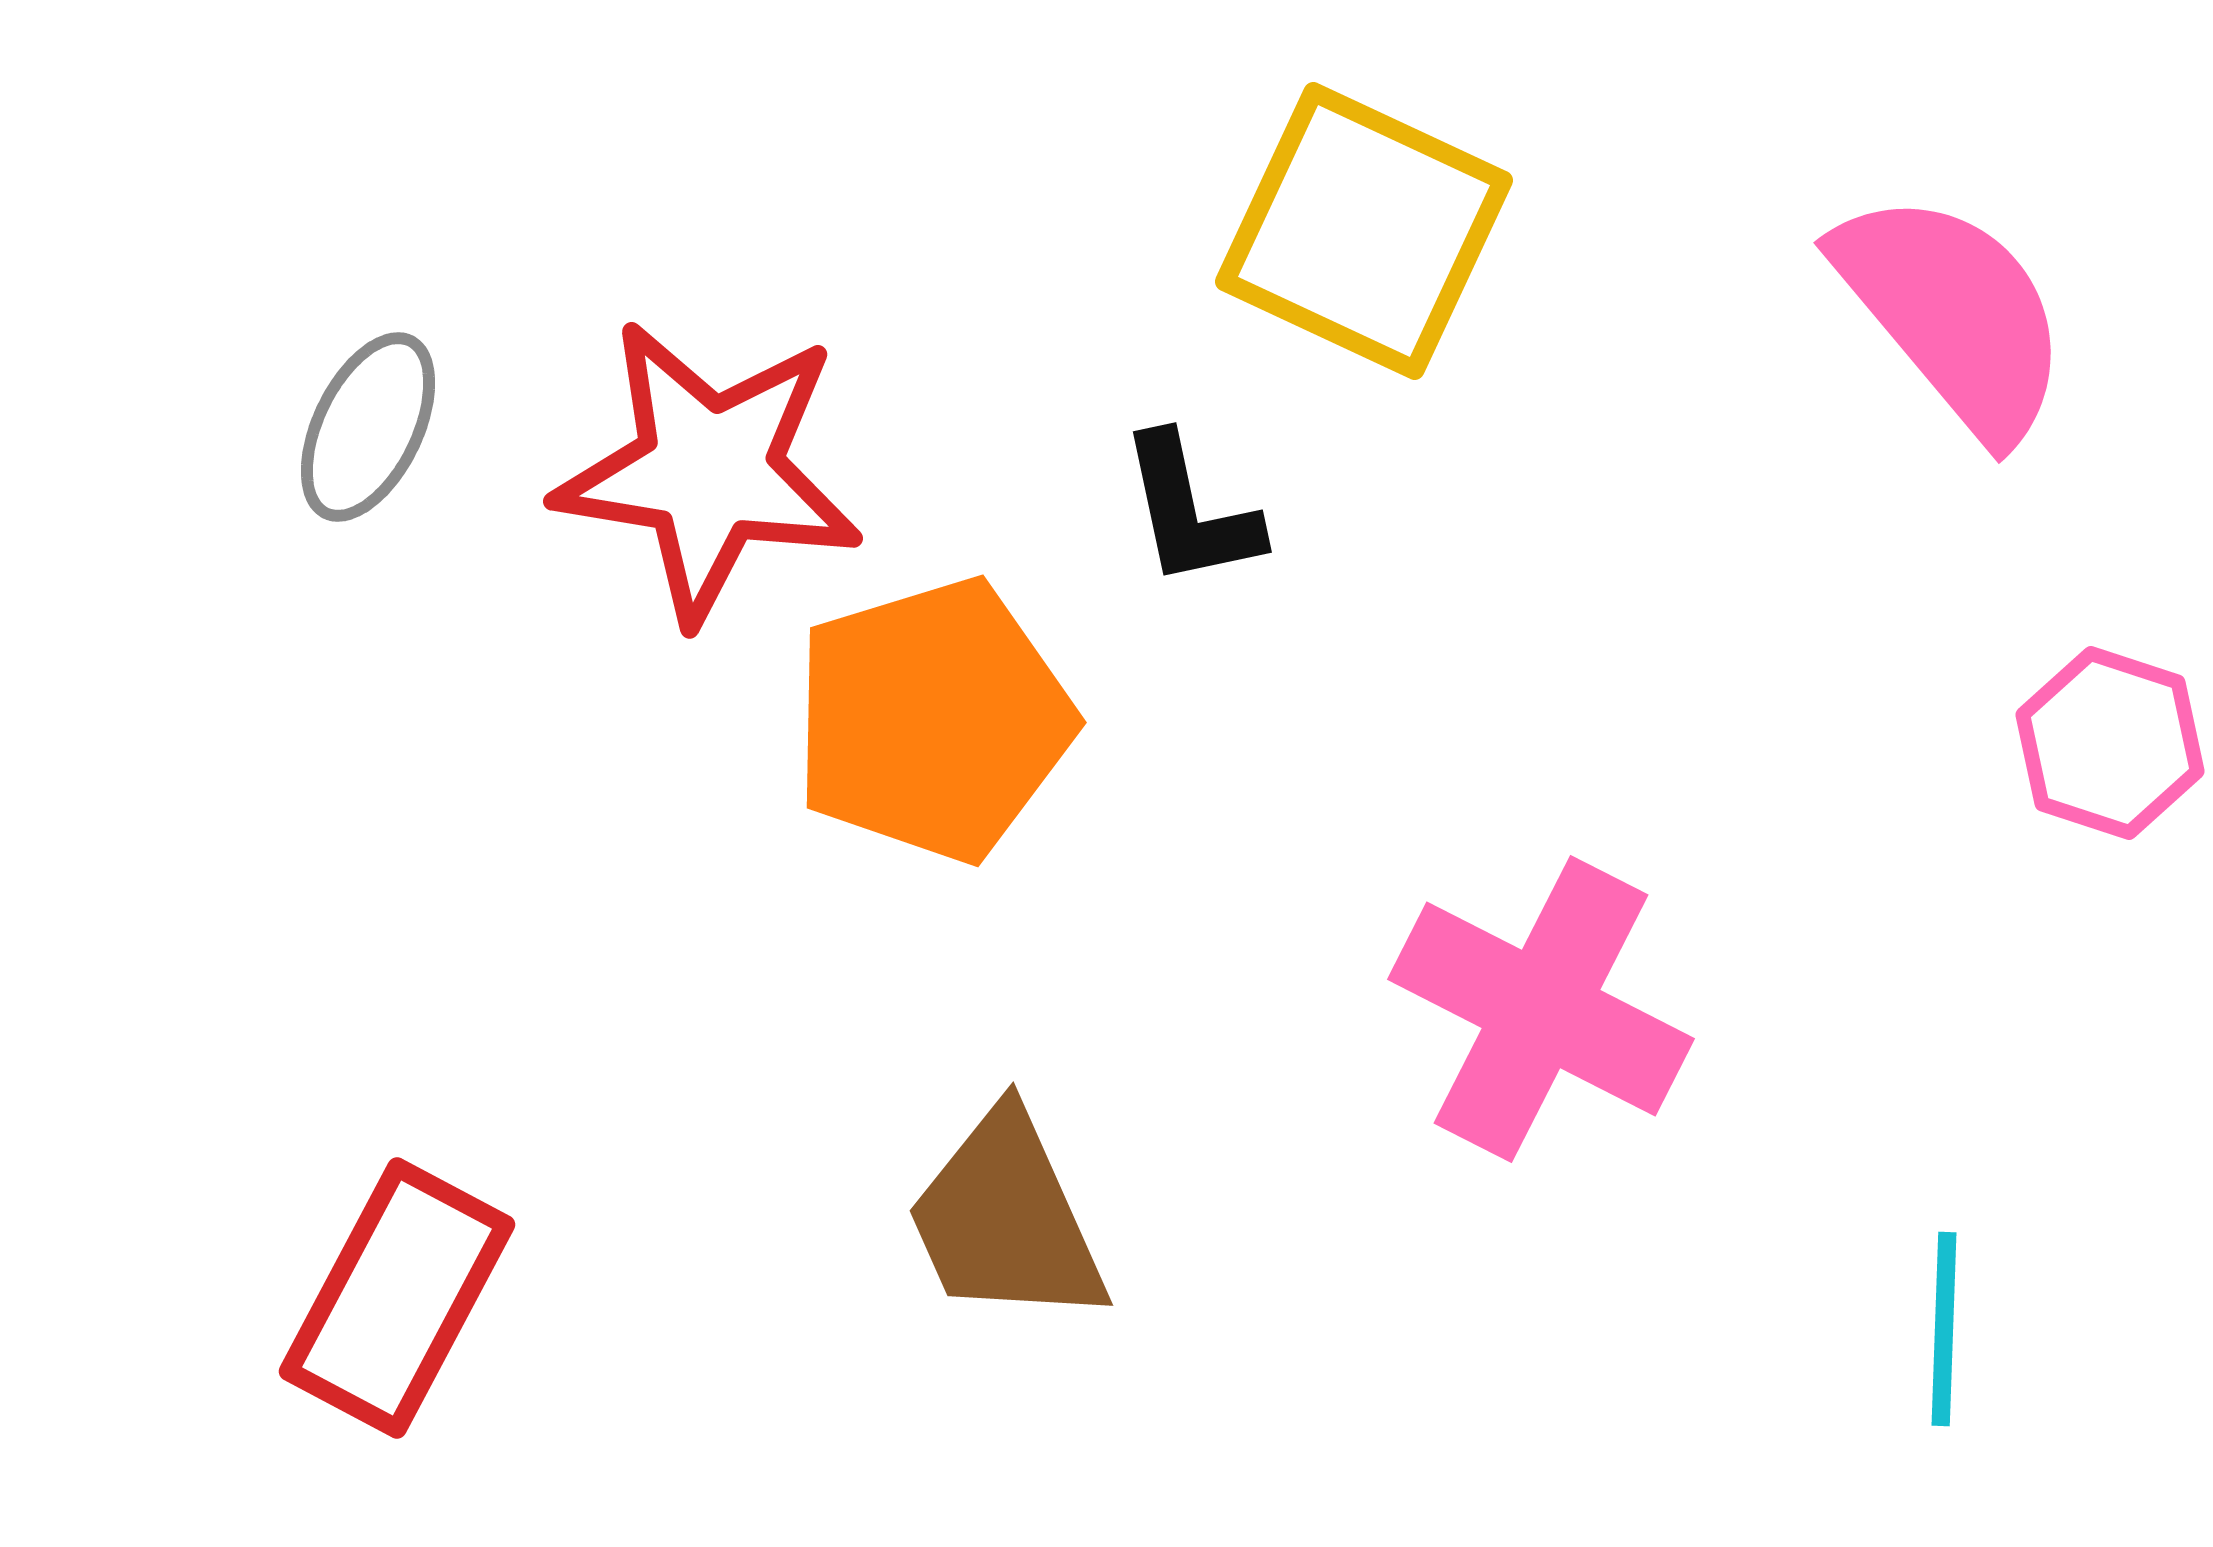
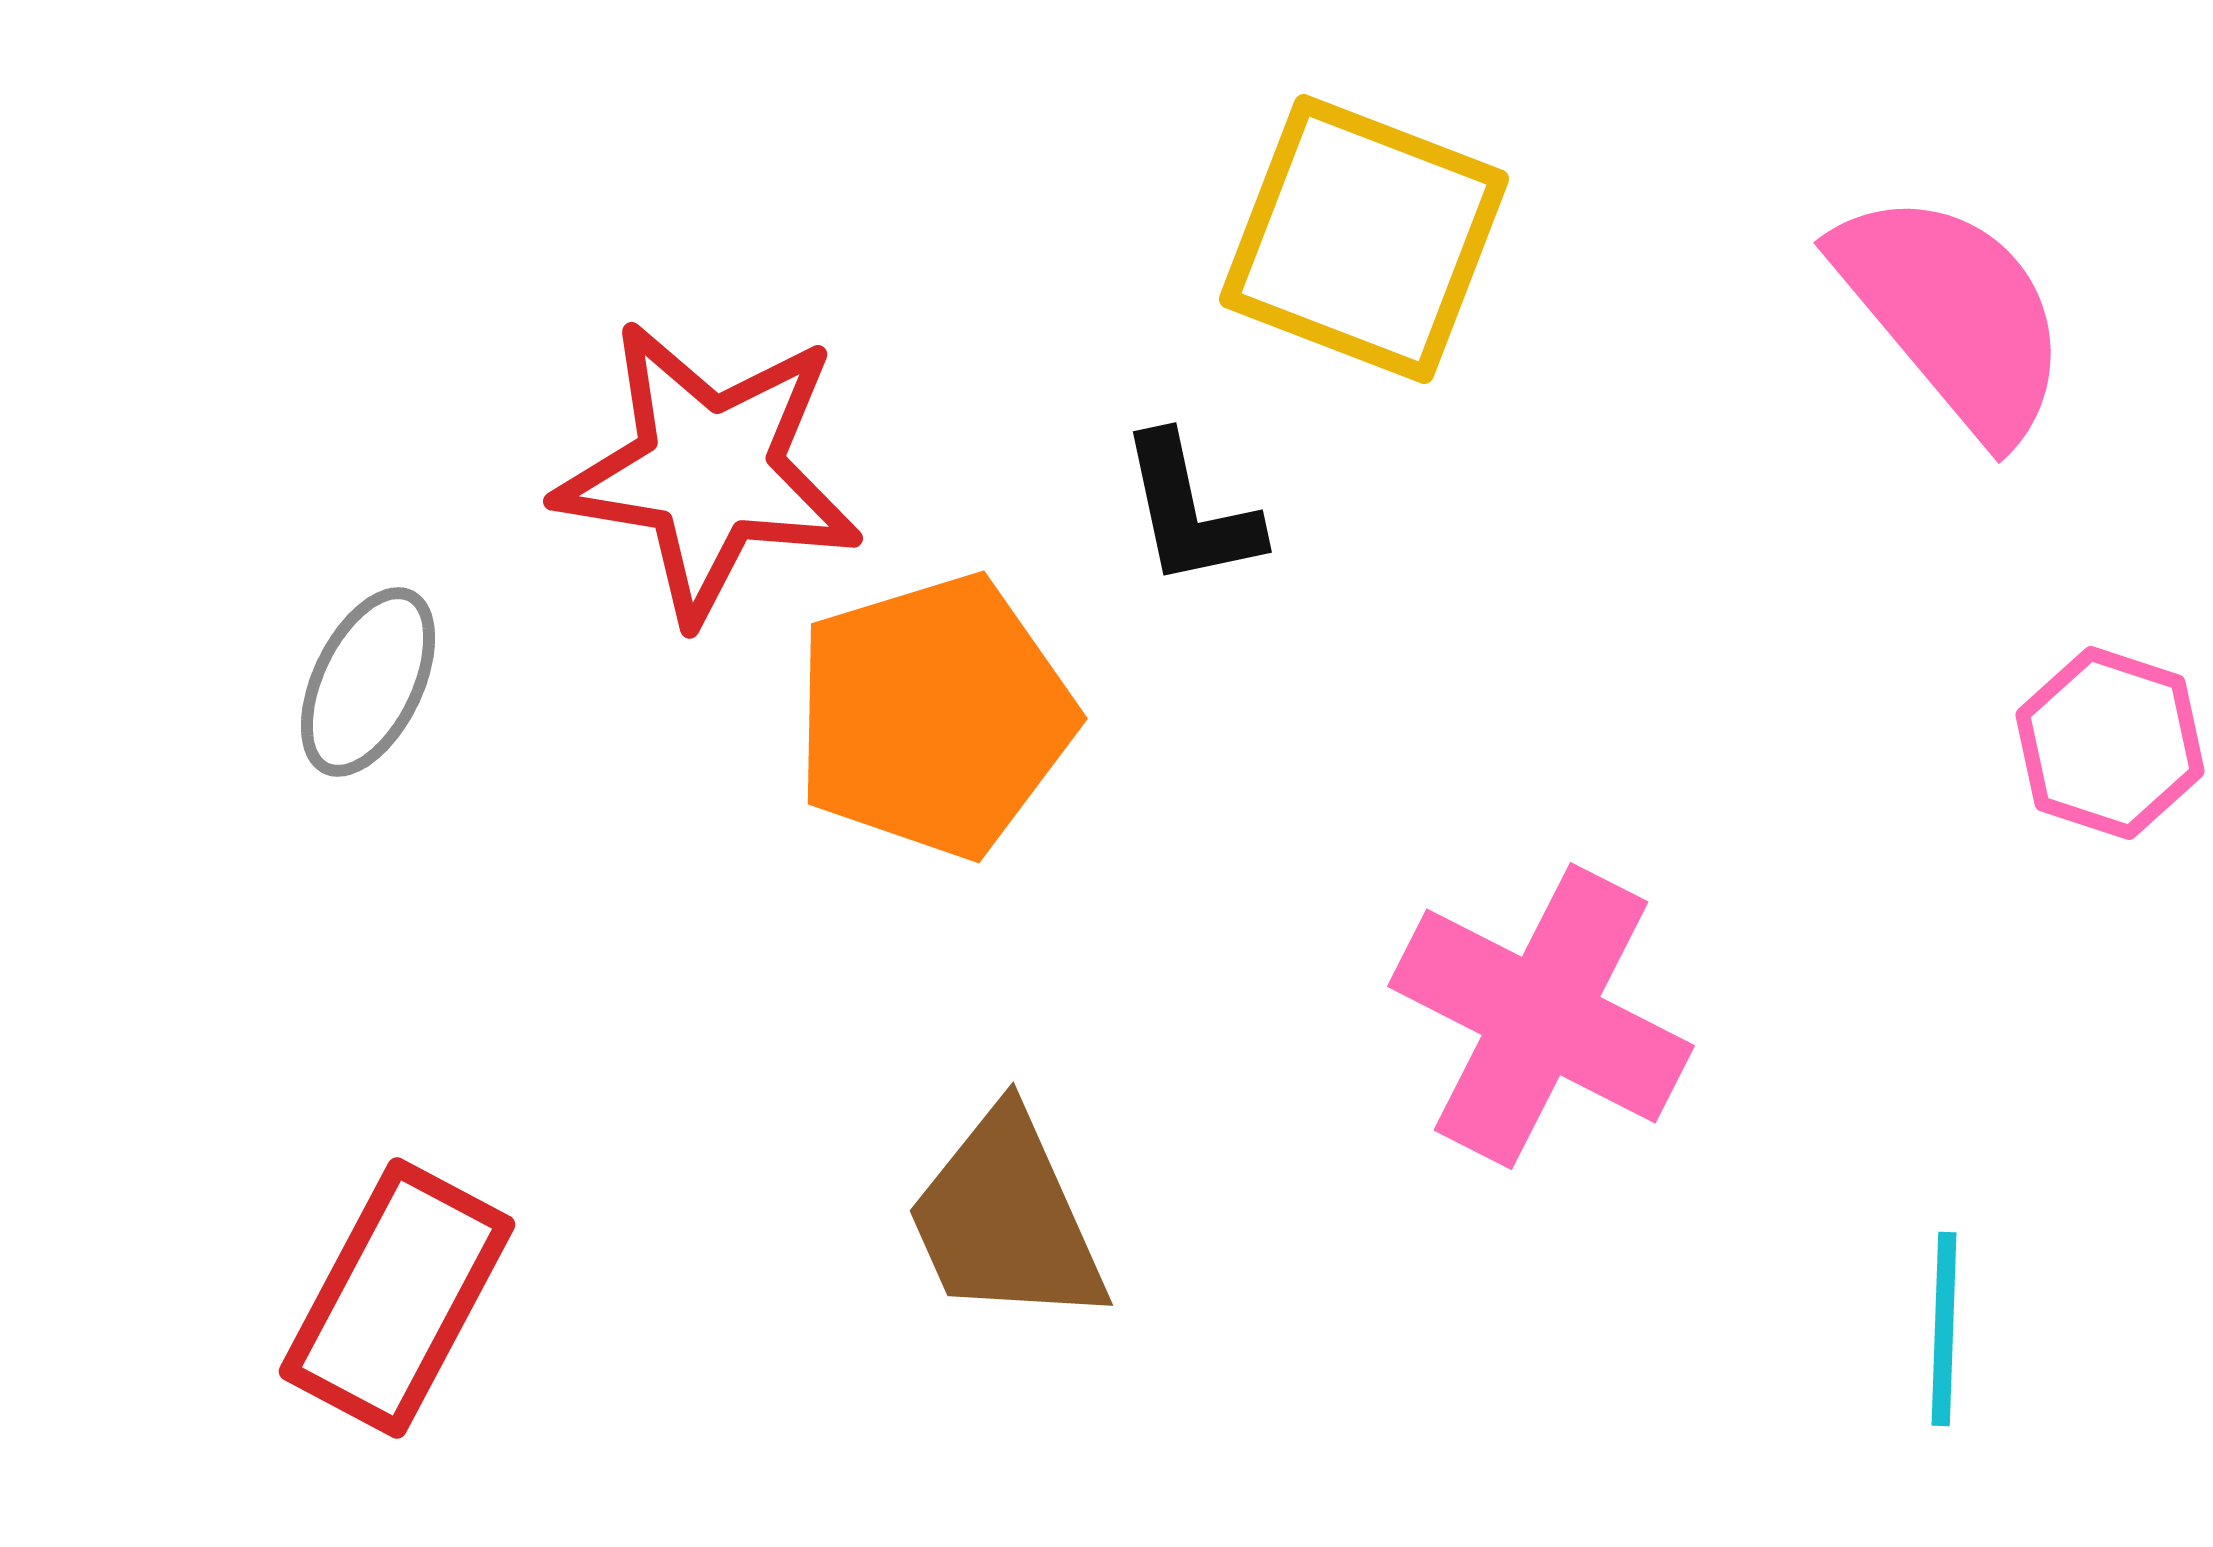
yellow square: moved 8 px down; rotated 4 degrees counterclockwise
gray ellipse: moved 255 px down
orange pentagon: moved 1 px right, 4 px up
pink cross: moved 7 px down
